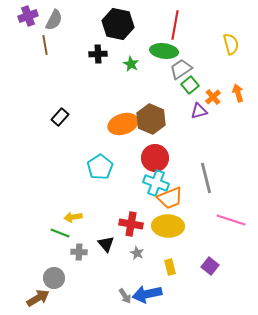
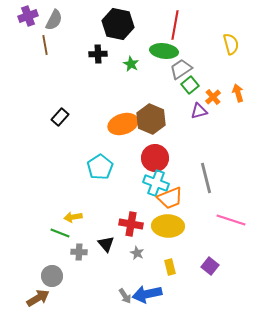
gray circle: moved 2 px left, 2 px up
